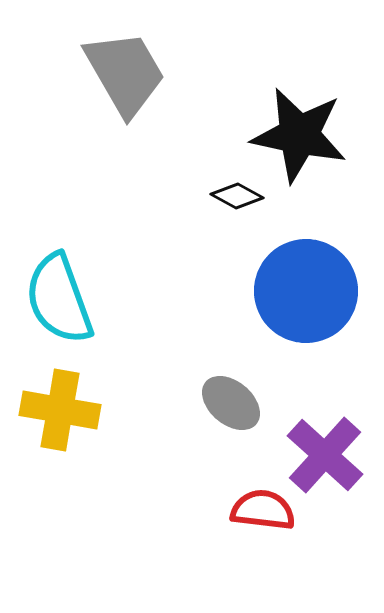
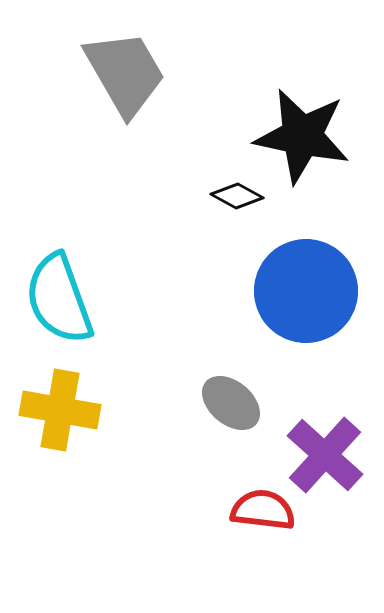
black star: moved 3 px right, 1 px down
